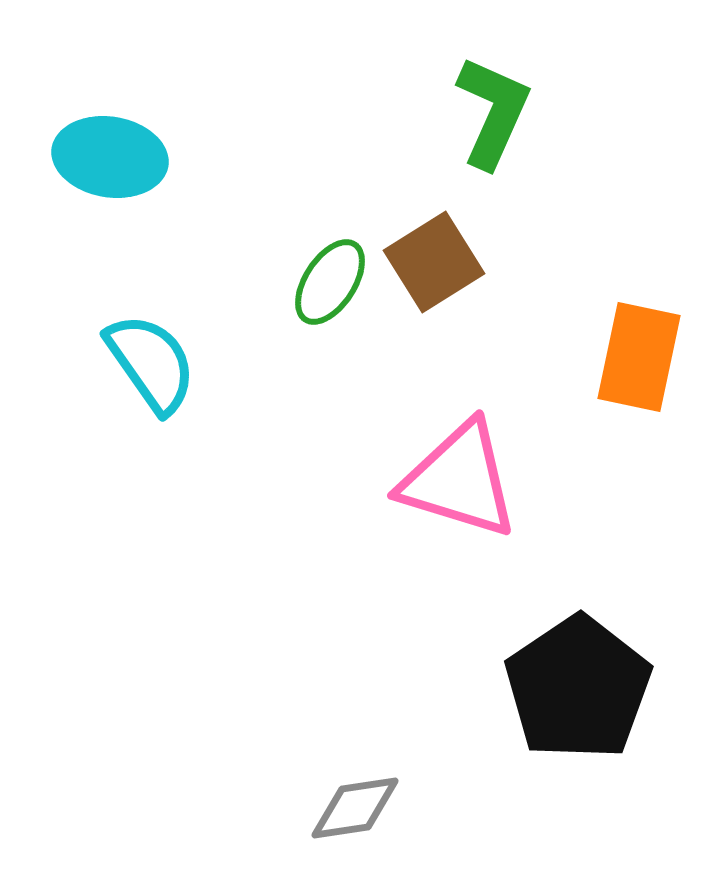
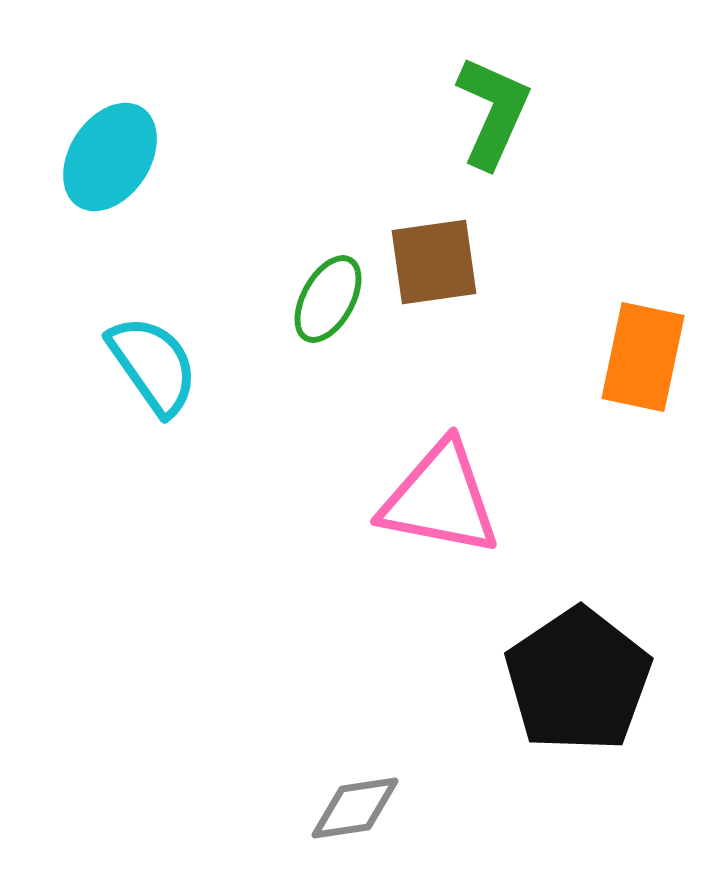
cyan ellipse: rotated 66 degrees counterclockwise
brown square: rotated 24 degrees clockwise
green ellipse: moved 2 px left, 17 px down; rotated 4 degrees counterclockwise
orange rectangle: moved 4 px right
cyan semicircle: moved 2 px right, 2 px down
pink triangle: moved 19 px left, 19 px down; rotated 6 degrees counterclockwise
black pentagon: moved 8 px up
